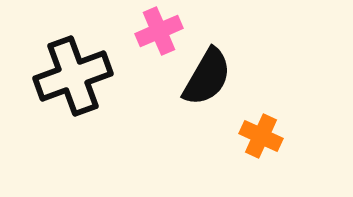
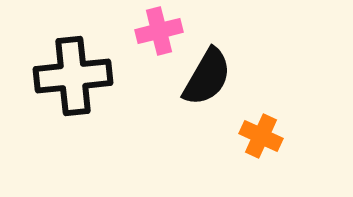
pink cross: rotated 9 degrees clockwise
black cross: rotated 14 degrees clockwise
